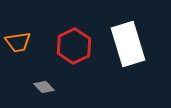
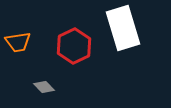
white rectangle: moved 5 px left, 16 px up
